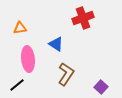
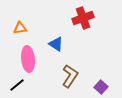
brown L-shape: moved 4 px right, 2 px down
